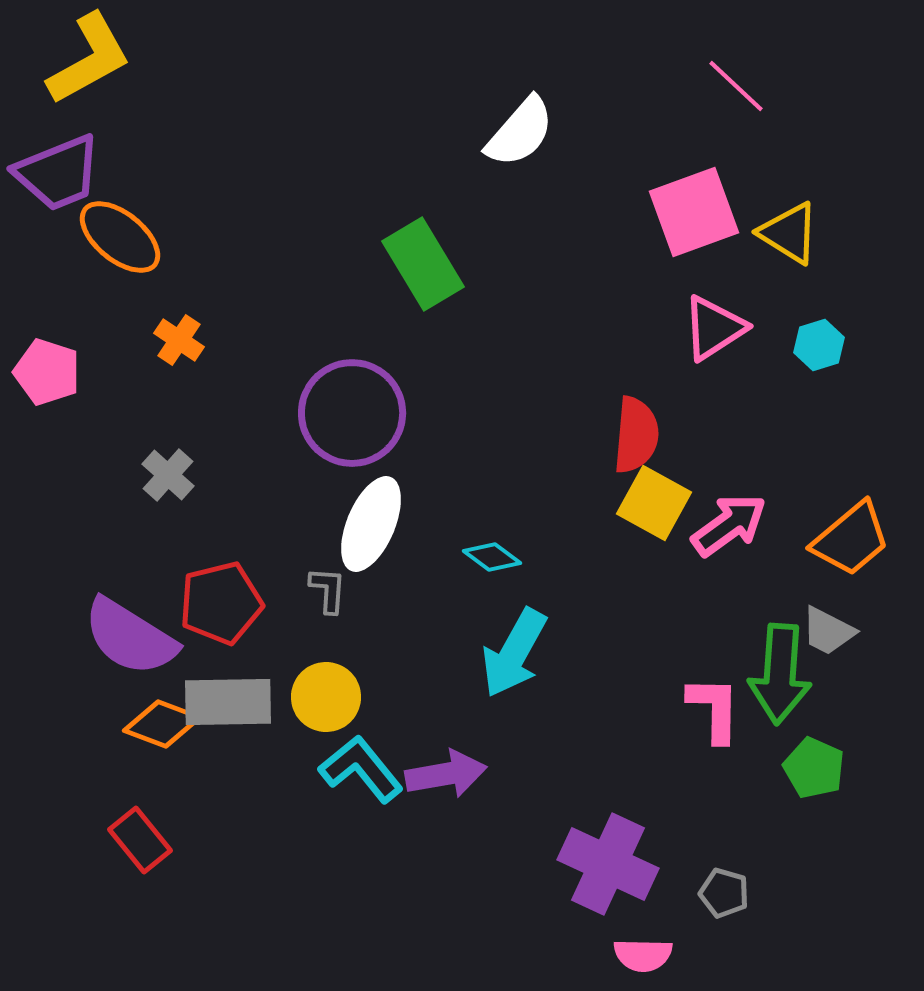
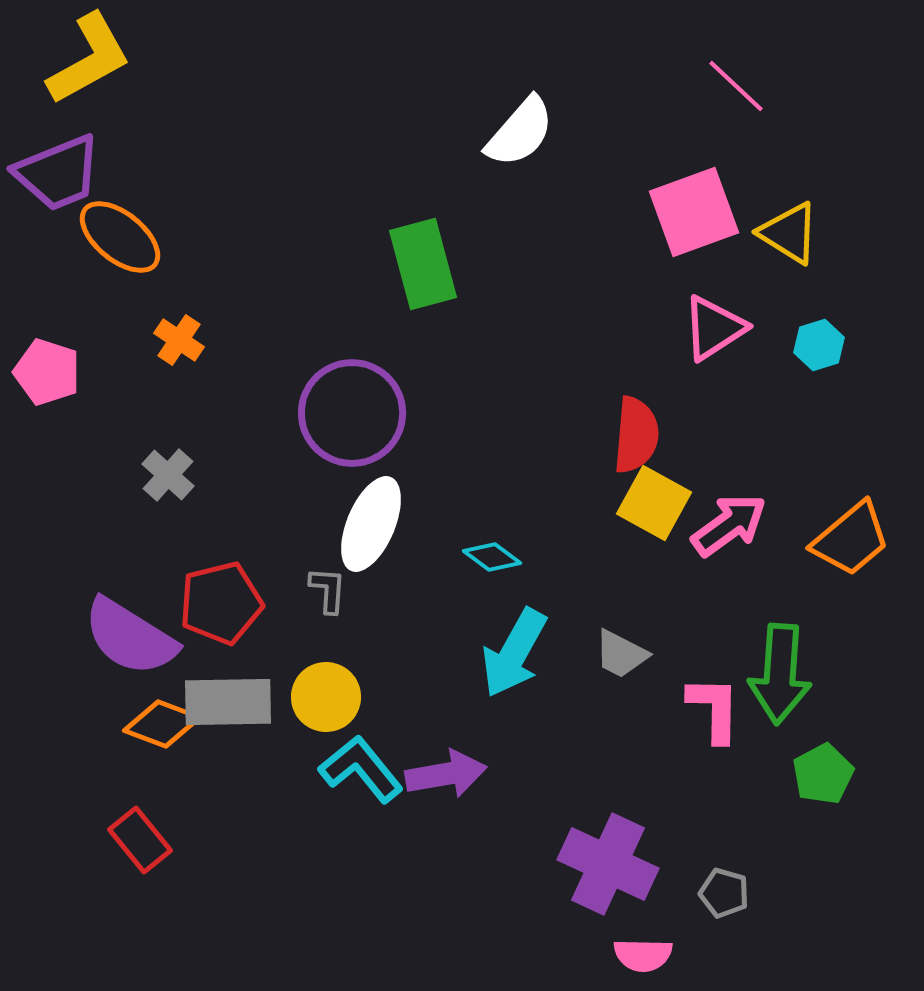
green rectangle: rotated 16 degrees clockwise
gray trapezoid: moved 207 px left, 23 px down
green pentagon: moved 9 px right, 6 px down; rotated 20 degrees clockwise
